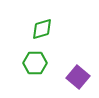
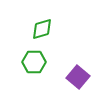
green hexagon: moved 1 px left, 1 px up
